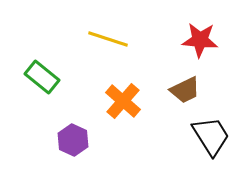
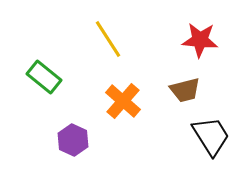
yellow line: rotated 39 degrees clockwise
green rectangle: moved 2 px right
brown trapezoid: rotated 12 degrees clockwise
